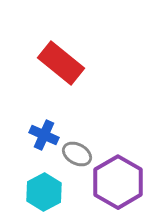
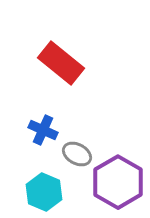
blue cross: moved 1 px left, 5 px up
cyan hexagon: rotated 9 degrees counterclockwise
